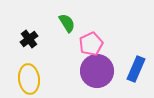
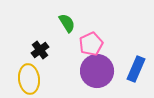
black cross: moved 11 px right, 11 px down
